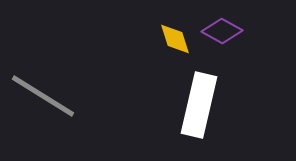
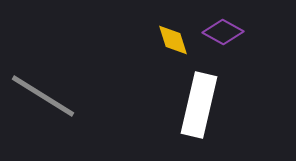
purple diamond: moved 1 px right, 1 px down
yellow diamond: moved 2 px left, 1 px down
